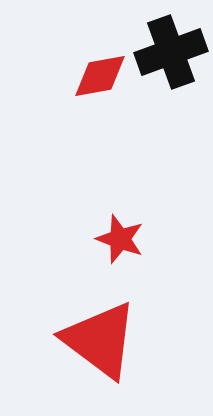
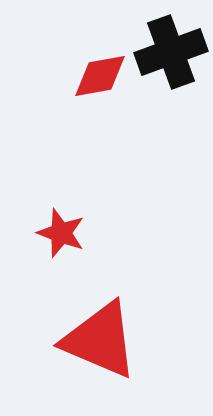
red star: moved 59 px left, 6 px up
red triangle: rotated 14 degrees counterclockwise
